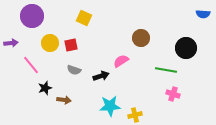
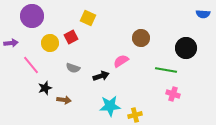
yellow square: moved 4 px right
red square: moved 8 px up; rotated 16 degrees counterclockwise
gray semicircle: moved 1 px left, 2 px up
